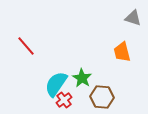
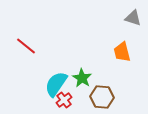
red line: rotated 10 degrees counterclockwise
